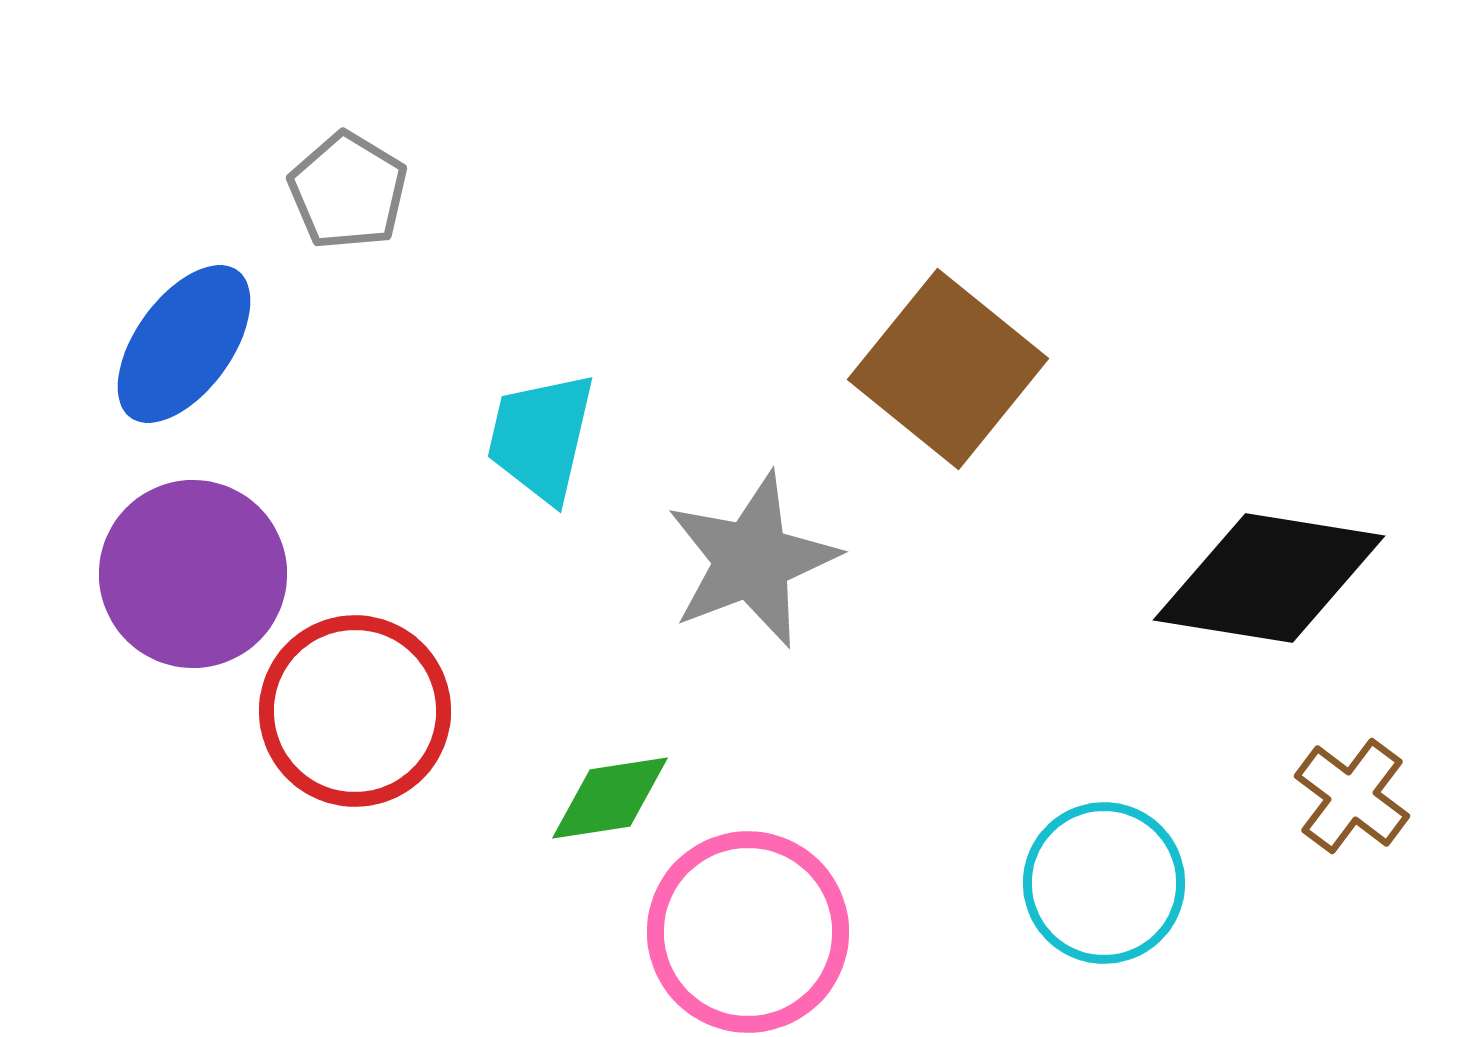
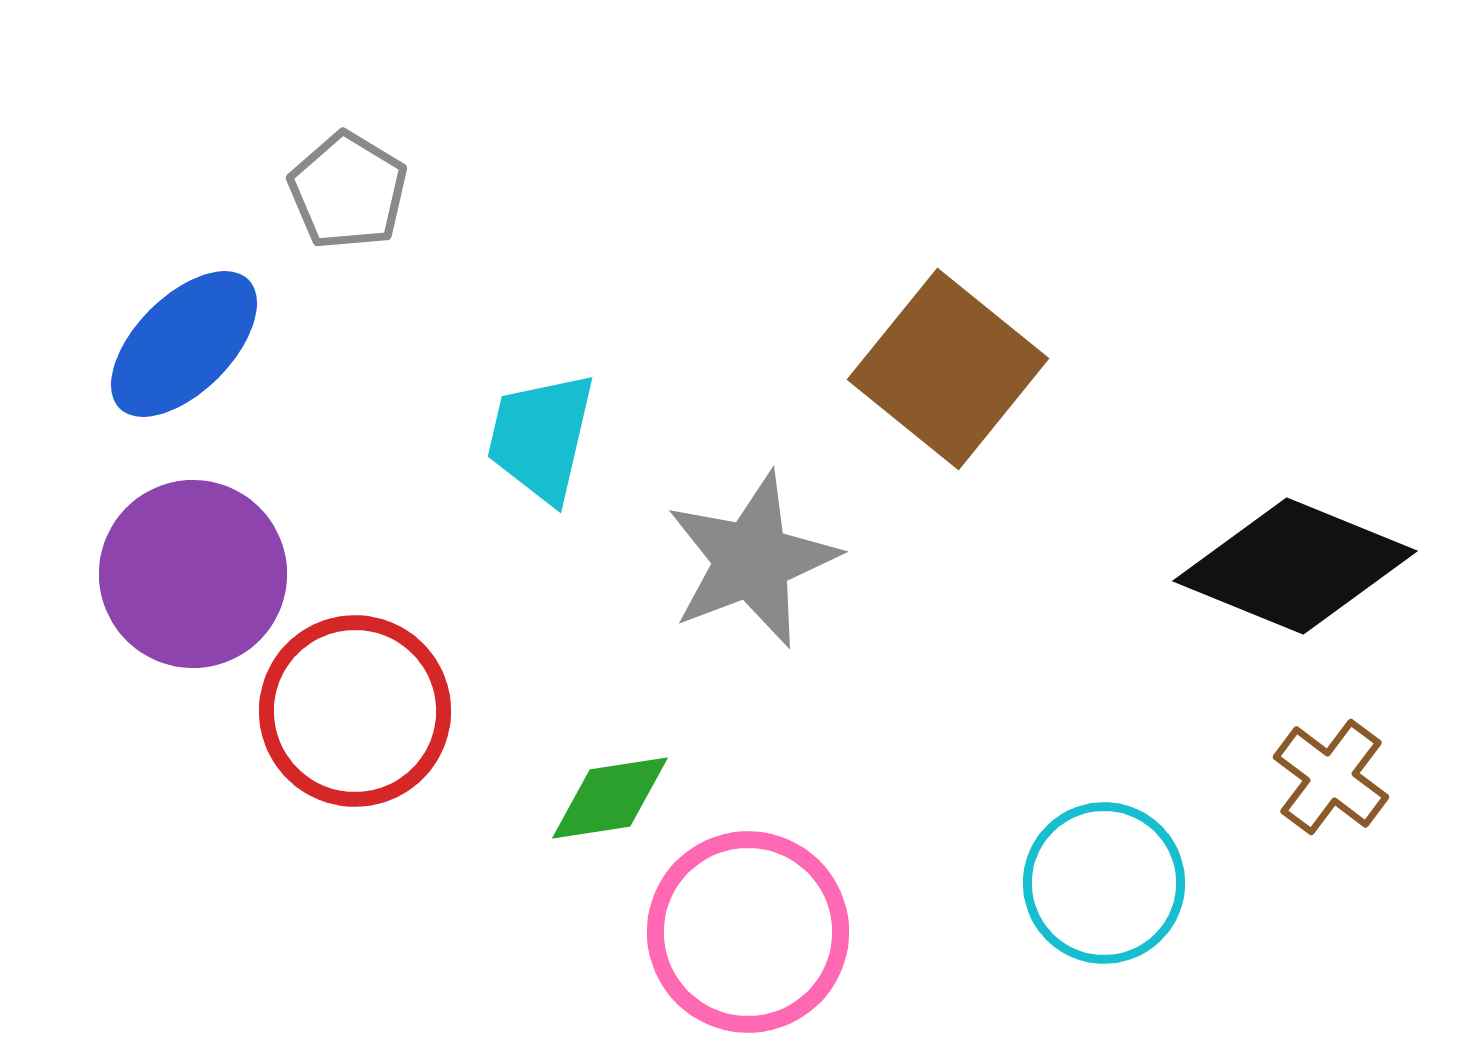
blue ellipse: rotated 9 degrees clockwise
black diamond: moved 26 px right, 12 px up; rotated 13 degrees clockwise
brown cross: moved 21 px left, 19 px up
